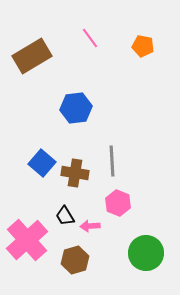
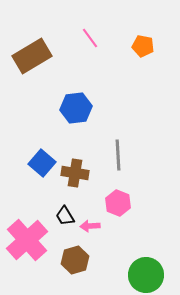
gray line: moved 6 px right, 6 px up
green circle: moved 22 px down
